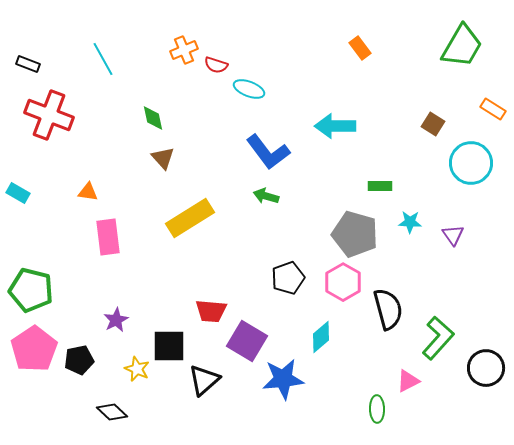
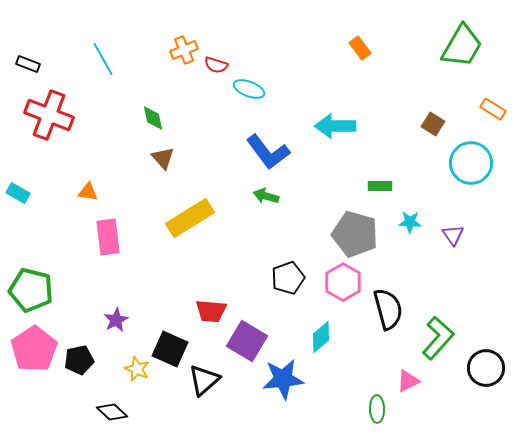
black square at (169, 346): moved 1 px right, 3 px down; rotated 24 degrees clockwise
